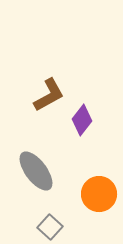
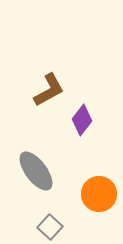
brown L-shape: moved 5 px up
